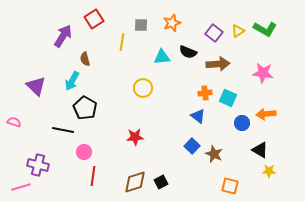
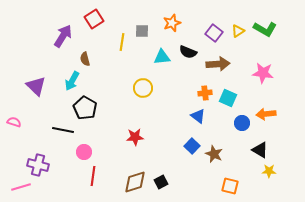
gray square: moved 1 px right, 6 px down
